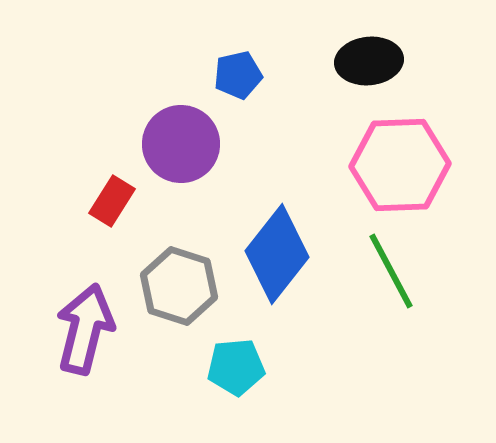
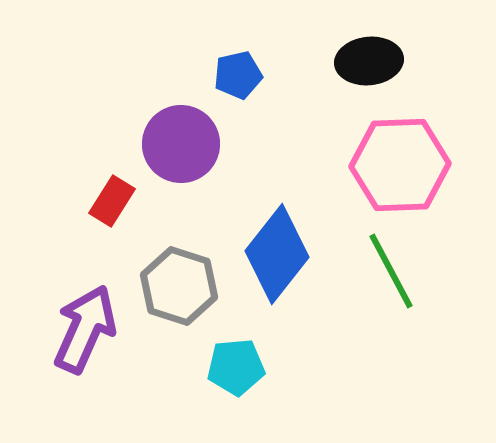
purple arrow: rotated 10 degrees clockwise
